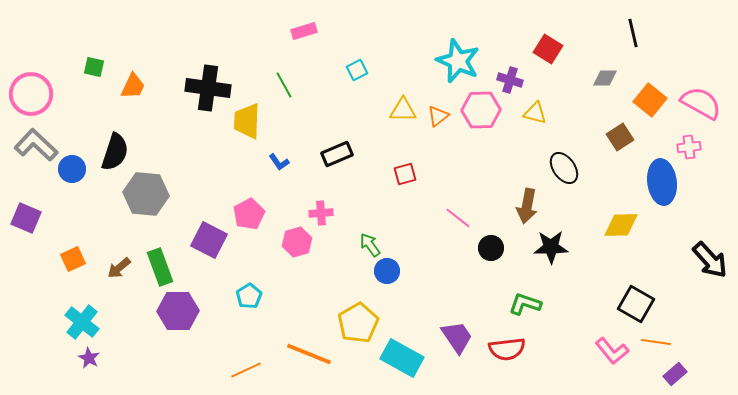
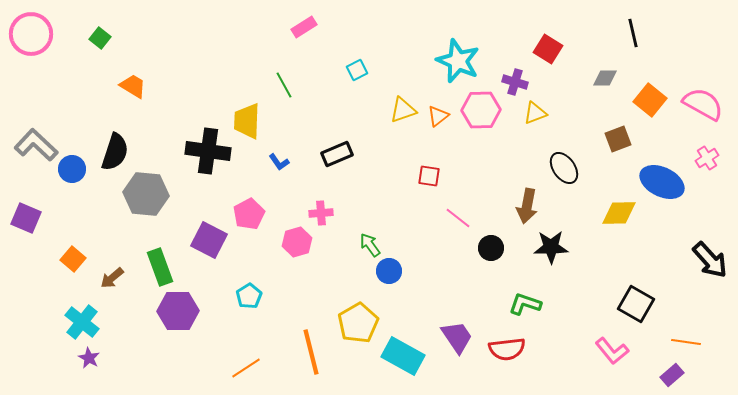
pink rectangle at (304, 31): moved 4 px up; rotated 15 degrees counterclockwise
green square at (94, 67): moved 6 px right, 29 px up; rotated 25 degrees clockwise
purple cross at (510, 80): moved 5 px right, 2 px down
orange trapezoid at (133, 86): rotated 84 degrees counterclockwise
black cross at (208, 88): moved 63 px down
pink circle at (31, 94): moved 60 px up
pink semicircle at (701, 103): moved 2 px right, 1 px down
yellow triangle at (403, 110): rotated 20 degrees counterclockwise
yellow triangle at (535, 113): rotated 35 degrees counterclockwise
brown square at (620, 137): moved 2 px left, 2 px down; rotated 12 degrees clockwise
pink cross at (689, 147): moved 18 px right, 11 px down; rotated 25 degrees counterclockwise
red square at (405, 174): moved 24 px right, 2 px down; rotated 25 degrees clockwise
blue ellipse at (662, 182): rotated 57 degrees counterclockwise
yellow diamond at (621, 225): moved 2 px left, 12 px up
orange square at (73, 259): rotated 25 degrees counterclockwise
brown arrow at (119, 268): moved 7 px left, 10 px down
blue circle at (387, 271): moved 2 px right
orange line at (656, 342): moved 30 px right
orange line at (309, 354): moved 2 px right, 2 px up; rotated 54 degrees clockwise
cyan rectangle at (402, 358): moved 1 px right, 2 px up
orange line at (246, 370): moved 2 px up; rotated 8 degrees counterclockwise
purple rectangle at (675, 374): moved 3 px left, 1 px down
